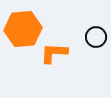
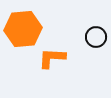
orange L-shape: moved 2 px left, 5 px down
